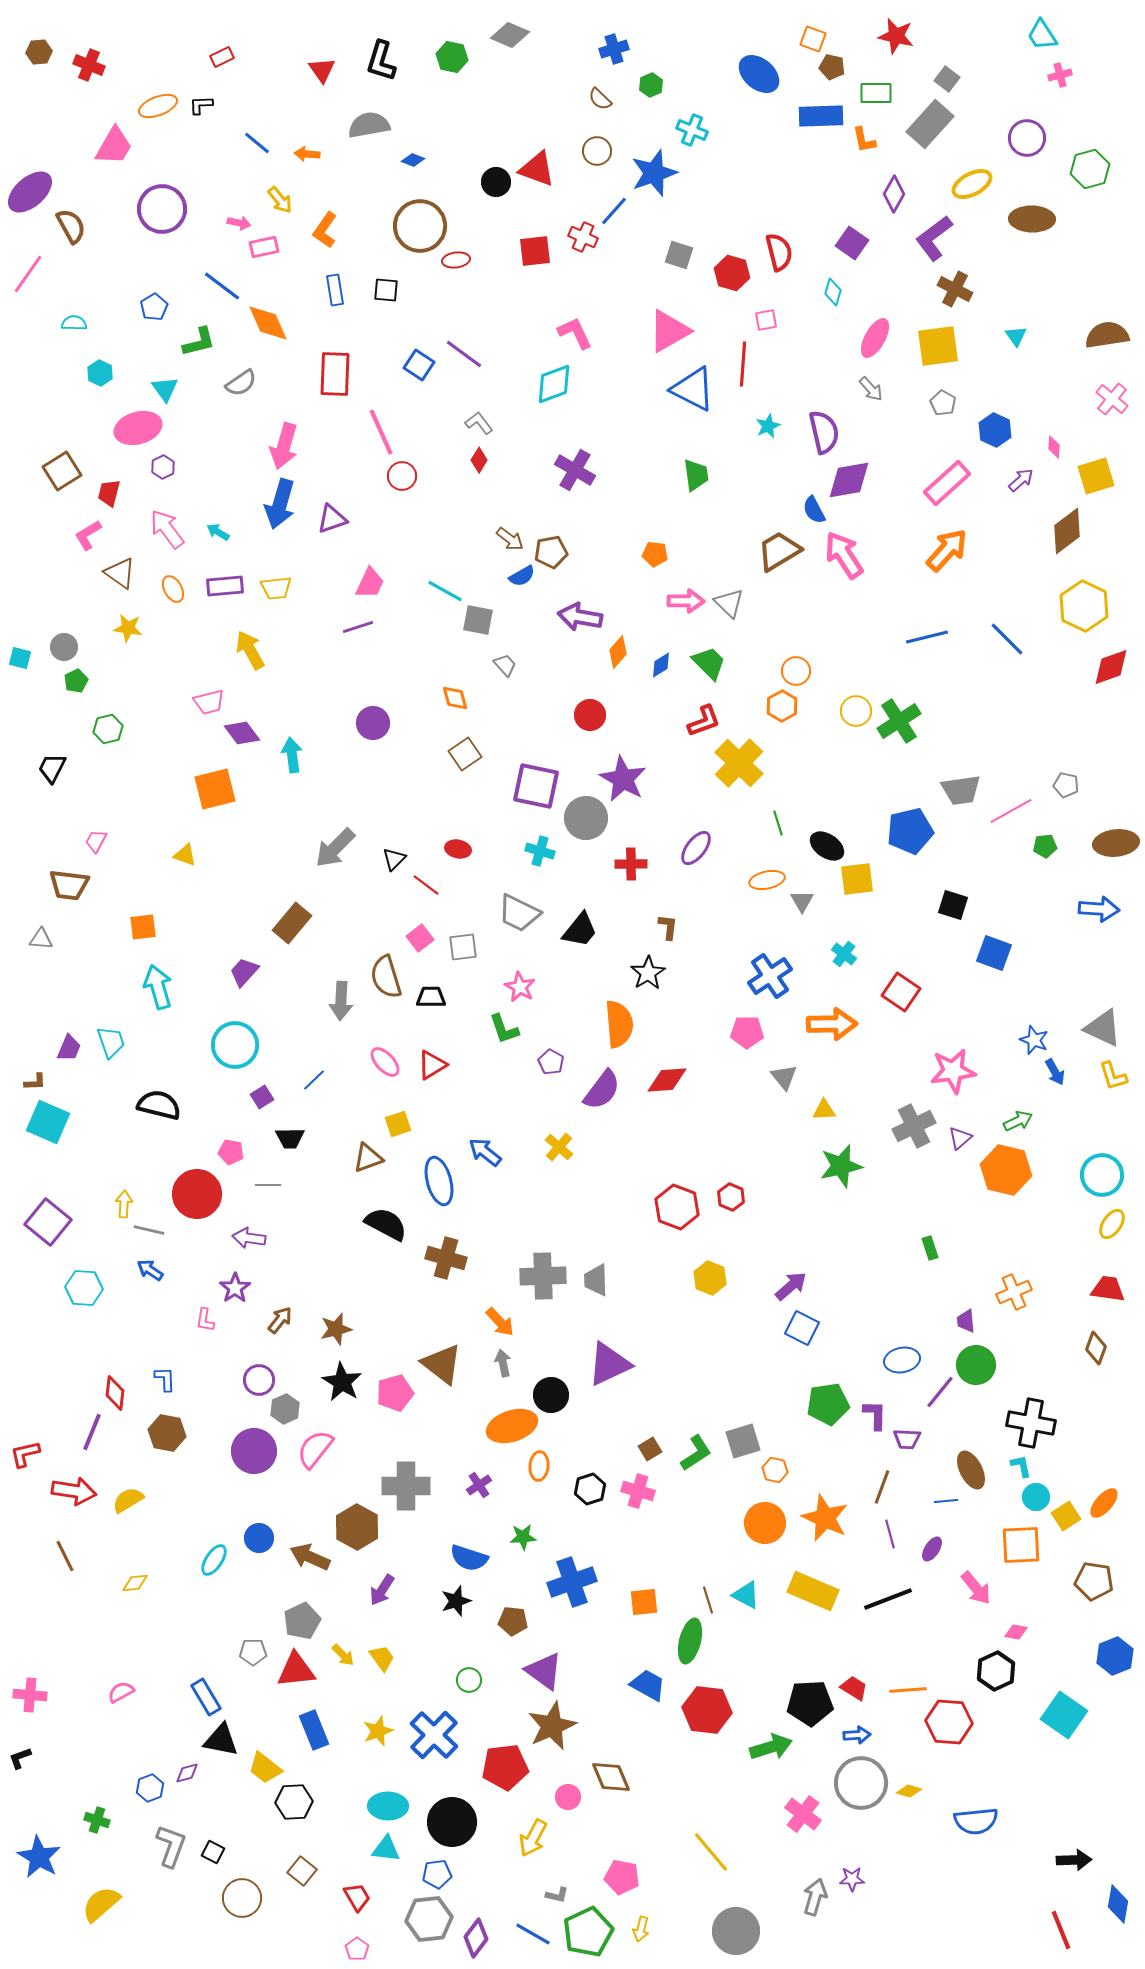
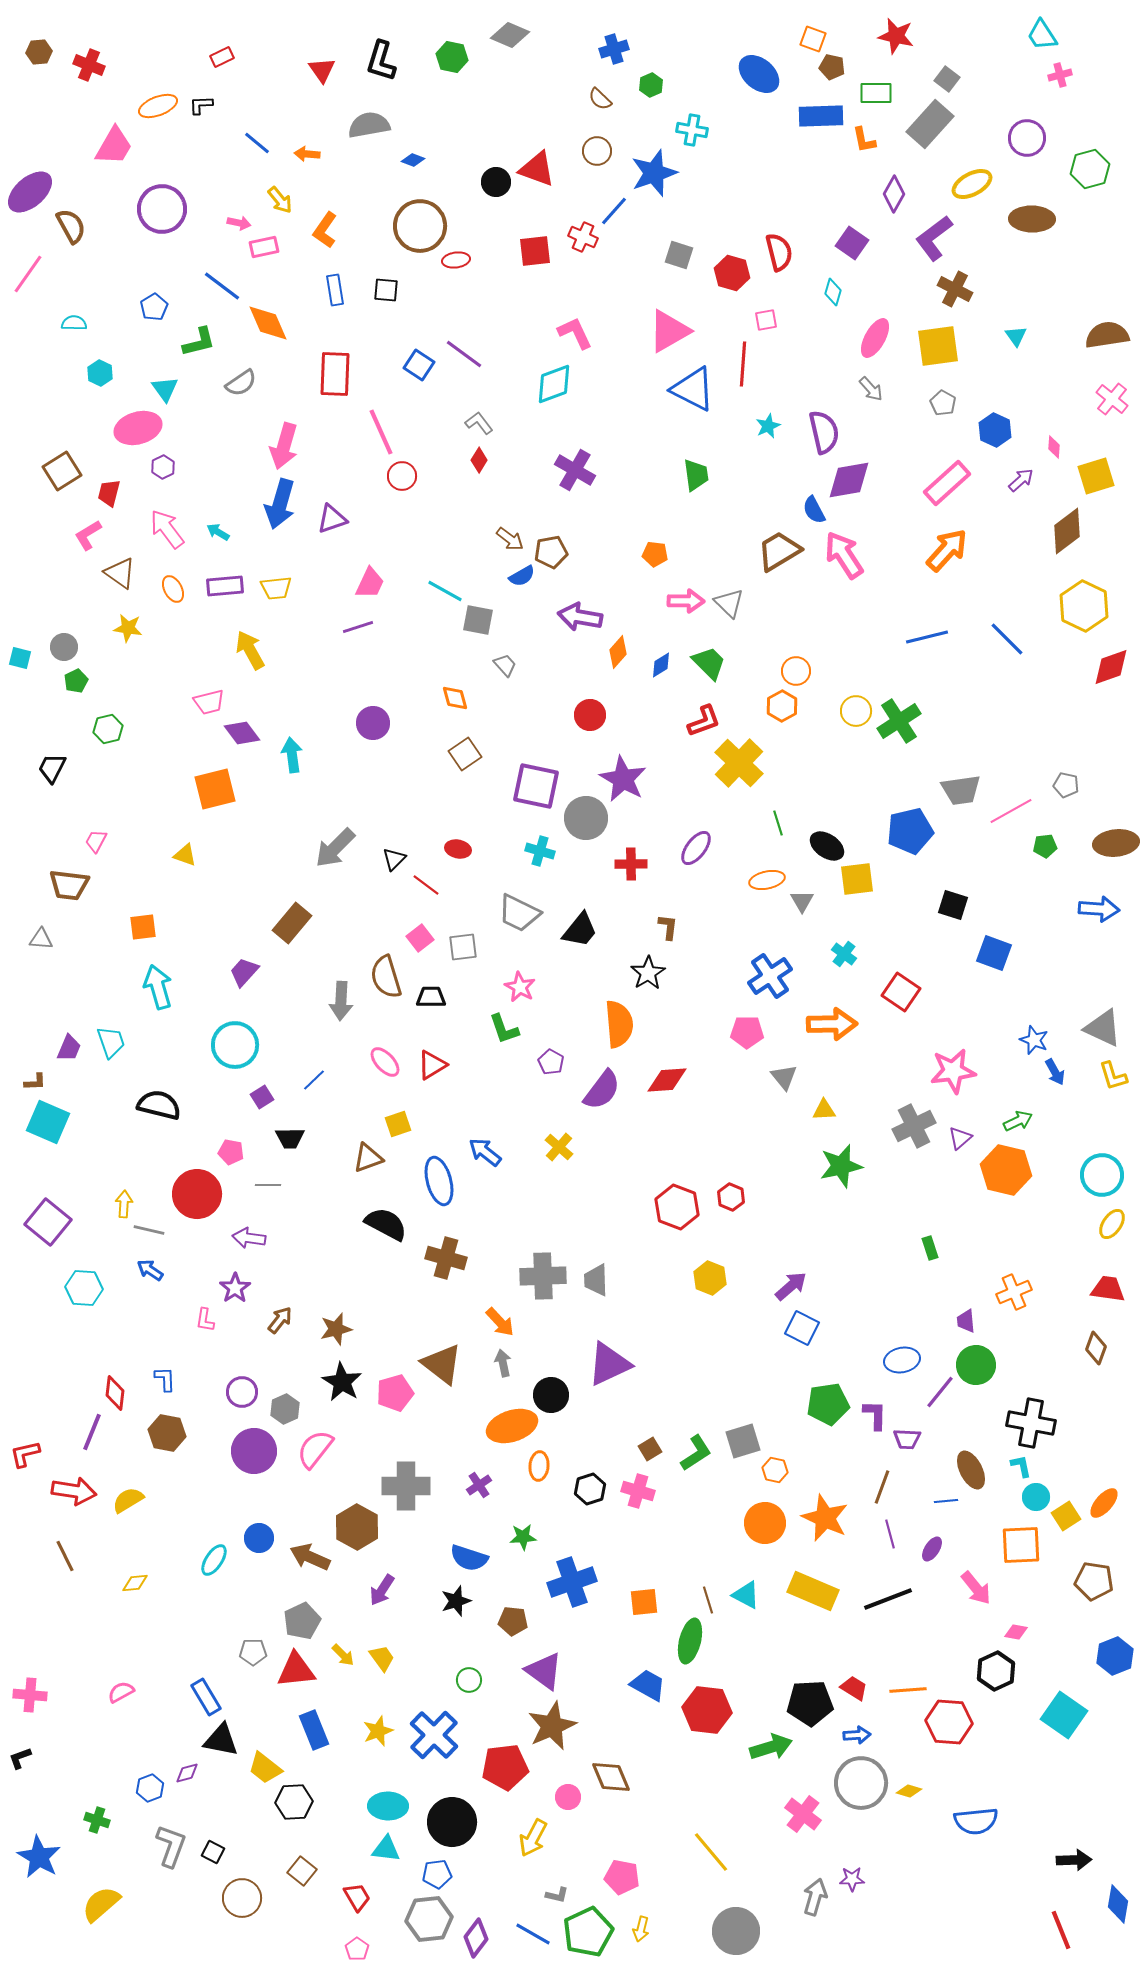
cyan cross at (692, 130): rotated 12 degrees counterclockwise
purple circle at (259, 1380): moved 17 px left, 12 px down
